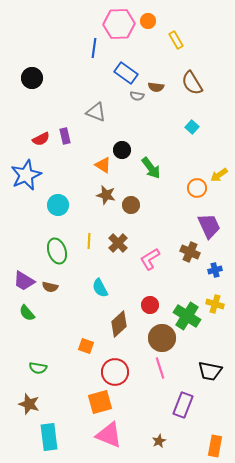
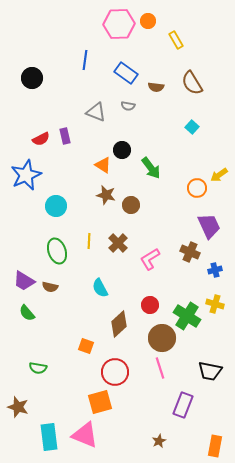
blue line at (94, 48): moved 9 px left, 12 px down
gray semicircle at (137, 96): moved 9 px left, 10 px down
cyan circle at (58, 205): moved 2 px left, 1 px down
brown star at (29, 404): moved 11 px left, 3 px down
pink triangle at (109, 435): moved 24 px left
